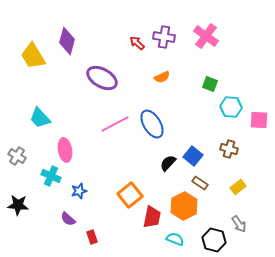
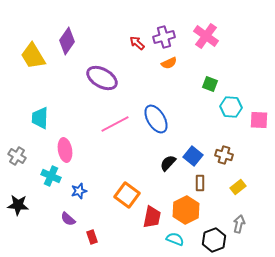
purple cross: rotated 25 degrees counterclockwise
purple diamond: rotated 20 degrees clockwise
orange semicircle: moved 7 px right, 14 px up
cyan trapezoid: rotated 45 degrees clockwise
blue ellipse: moved 4 px right, 5 px up
brown cross: moved 5 px left, 6 px down
brown rectangle: rotated 56 degrees clockwise
orange square: moved 3 px left; rotated 15 degrees counterclockwise
orange hexagon: moved 2 px right, 4 px down
gray arrow: rotated 132 degrees counterclockwise
black hexagon: rotated 25 degrees clockwise
